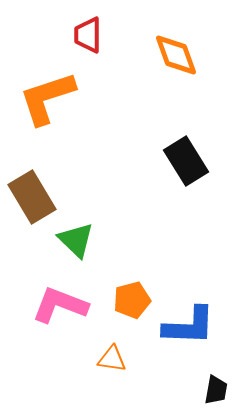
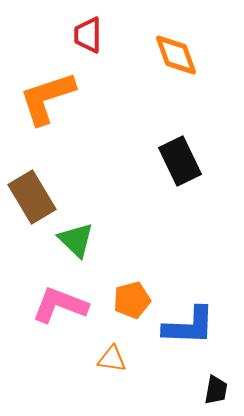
black rectangle: moved 6 px left; rotated 6 degrees clockwise
